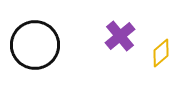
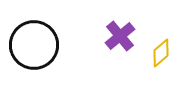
black circle: moved 1 px left
